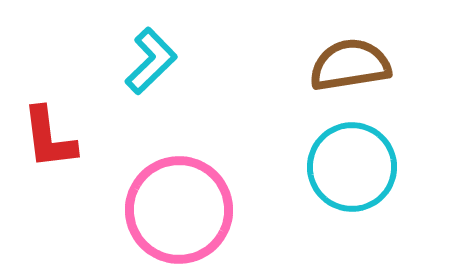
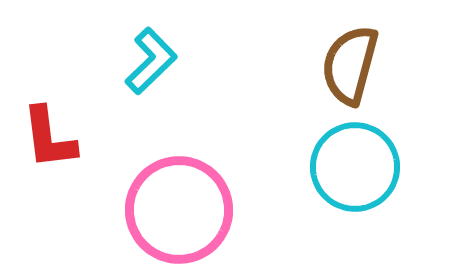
brown semicircle: rotated 66 degrees counterclockwise
cyan circle: moved 3 px right
